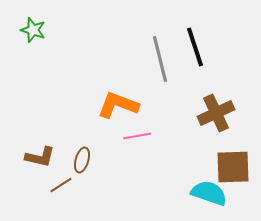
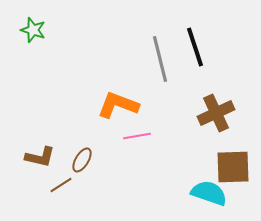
brown ellipse: rotated 15 degrees clockwise
